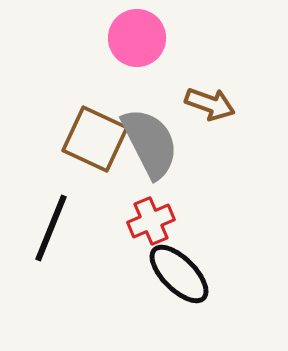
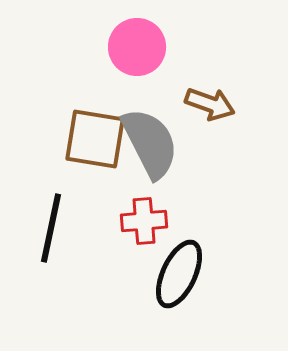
pink circle: moved 9 px down
brown square: rotated 16 degrees counterclockwise
red cross: moved 7 px left; rotated 18 degrees clockwise
black line: rotated 10 degrees counterclockwise
black ellipse: rotated 70 degrees clockwise
